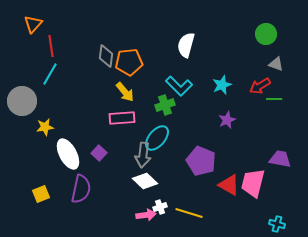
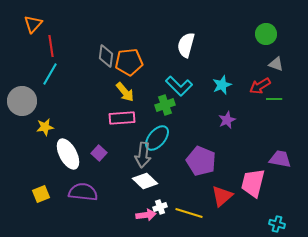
red triangle: moved 7 px left, 11 px down; rotated 50 degrees clockwise
purple semicircle: moved 2 px right, 3 px down; rotated 96 degrees counterclockwise
